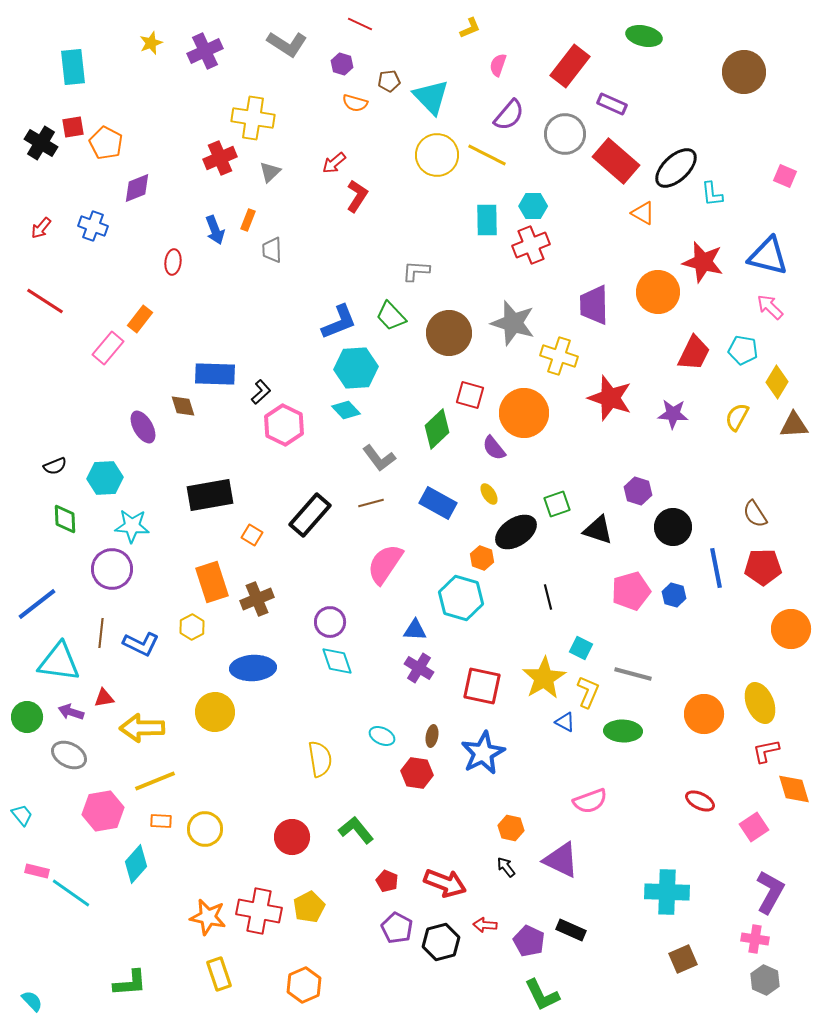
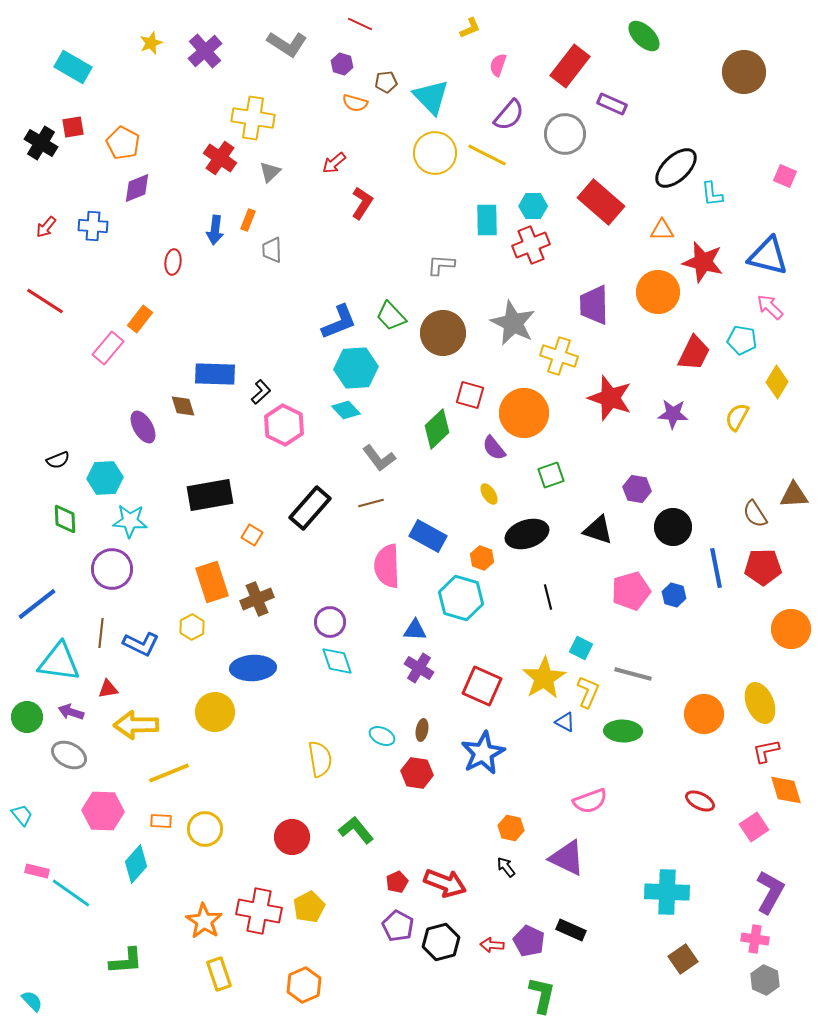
green ellipse at (644, 36): rotated 32 degrees clockwise
purple cross at (205, 51): rotated 16 degrees counterclockwise
cyan rectangle at (73, 67): rotated 54 degrees counterclockwise
brown pentagon at (389, 81): moved 3 px left, 1 px down
orange pentagon at (106, 143): moved 17 px right
yellow circle at (437, 155): moved 2 px left, 2 px up
red cross at (220, 158): rotated 32 degrees counterclockwise
red rectangle at (616, 161): moved 15 px left, 41 px down
red L-shape at (357, 196): moved 5 px right, 7 px down
orange triangle at (643, 213): moved 19 px right, 17 px down; rotated 30 degrees counterclockwise
blue cross at (93, 226): rotated 16 degrees counterclockwise
red arrow at (41, 228): moved 5 px right, 1 px up
blue arrow at (215, 230): rotated 28 degrees clockwise
gray L-shape at (416, 271): moved 25 px right, 6 px up
gray star at (513, 323): rotated 9 degrees clockwise
brown circle at (449, 333): moved 6 px left
cyan pentagon at (743, 350): moved 1 px left, 10 px up
brown triangle at (794, 425): moved 70 px down
black semicircle at (55, 466): moved 3 px right, 6 px up
purple hexagon at (638, 491): moved 1 px left, 2 px up; rotated 8 degrees counterclockwise
blue rectangle at (438, 503): moved 10 px left, 33 px down
green square at (557, 504): moved 6 px left, 29 px up
black rectangle at (310, 515): moved 7 px up
cyan star at (132, 526): moved 2 px left, 5 px up
black ellipse at (516, 532): moved 11 px right, 2 px down; rotated 15 degrees clockwise
pink semicircle at (385, 564): moved 2 px right, 2 px down; rotated 36 degrees counterclockwise
red square at (482, 686): rotated 12 degrees clockwise
red triangle at (104, 698): moved 4 px right, 9 px up
yellow arrow at (142, 728): moved 6 px left, 3 px up
brown ellipse at (432, 736): moved 10 px left, 6 px up
yellow line at (155, 781): moved 14 px right, 8 px up
orange diamond at (794, 789): moved 8 px left, 1 px down
pink hexagon at (103, 811): rotated 12 degrees clockwise
purple triangle at (561, 860): moved 6 px right, 2 px up
red pentagon at (387, 881): moved 10 px right, 1 px down; rotated 25 degrees clockwise
orange star at (208, 917): moved 4 px left, 4 px down; rotated 21 degrees clockwise
red arrow at (485, 925): moved 7 px right, 20 px down
purple pentagon at (397, 928): moved 1 px right, 2 px up
brown square at (683, 959): rotated 12 degrees counterclockwise
green L-shape at (130, 983): moved 4 px left, 22 px up
green L-shape at (542, 995): rotated 141 degrees counterclockwise
